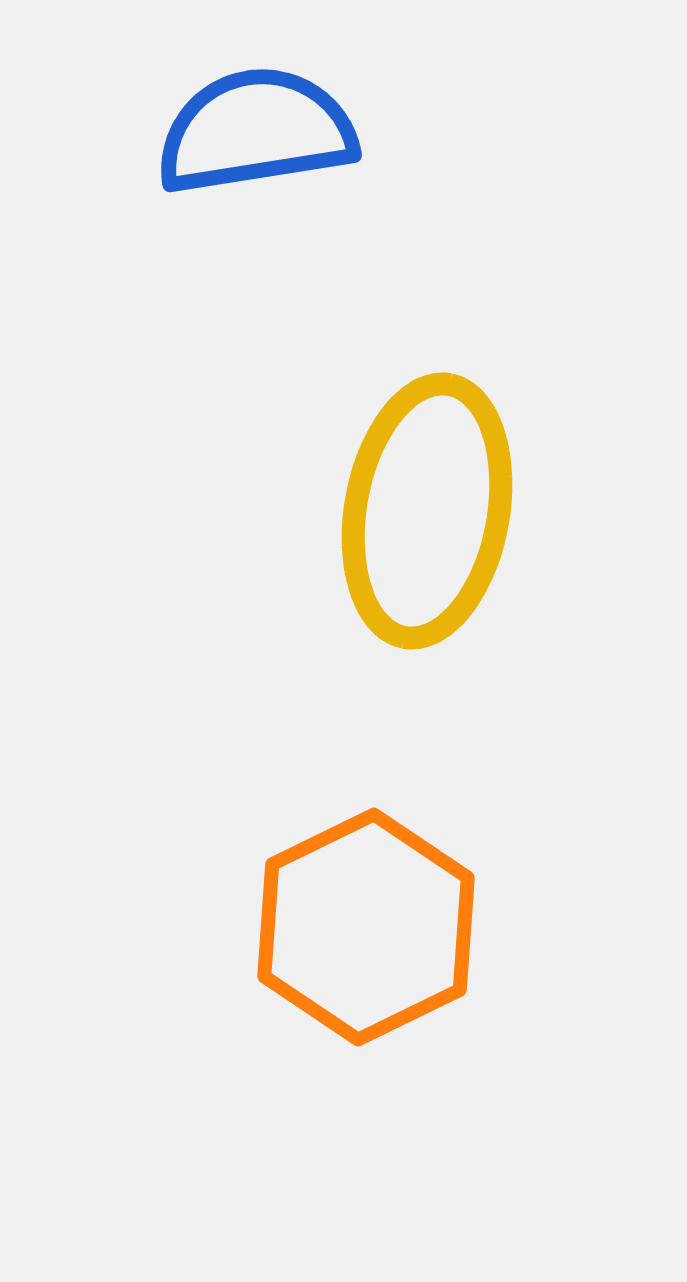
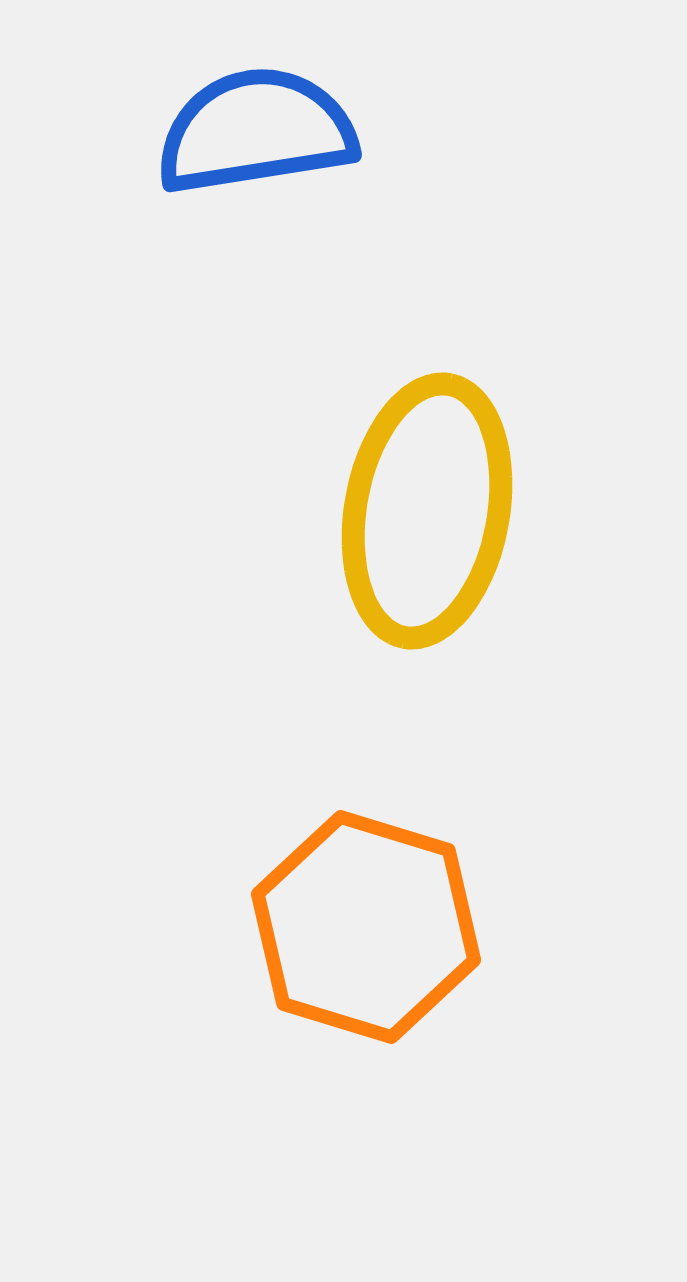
orange hexagon: rotated 17 degrees counterclockwise
